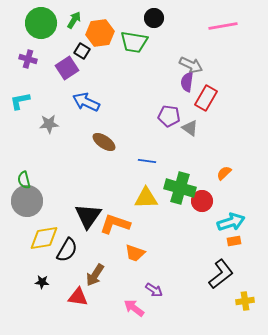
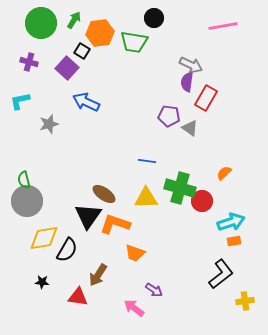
purple cross: moved 1 px right, 3 px down
purple square: rotated 15 degrees counterclockwise
gray star: rotated 12 degrees counterclockwise
brown ellipse: moved 52 px down
brown arrow: moved 3 px right
